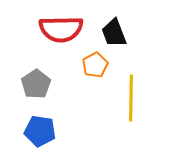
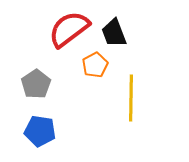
red semicircle: moved 8 px right; rotated 144 degrees clockwise
